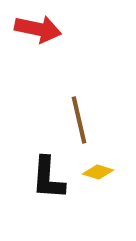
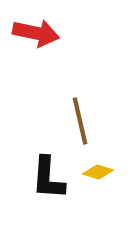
red arrow: moved 2 px left, 4 px down
brown line: moved 1 px right, 1 px down
